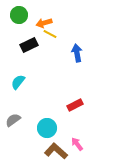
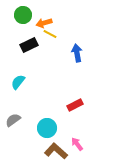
green circle: moved 4 px right
